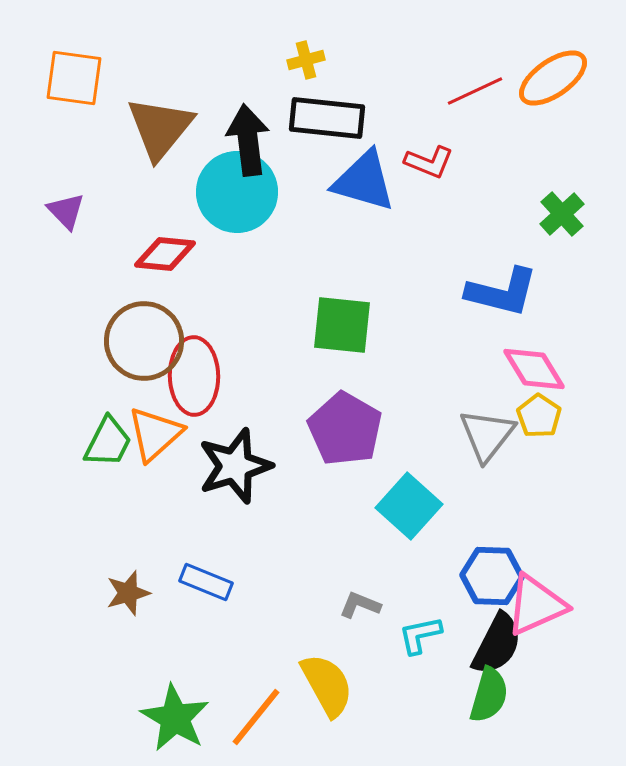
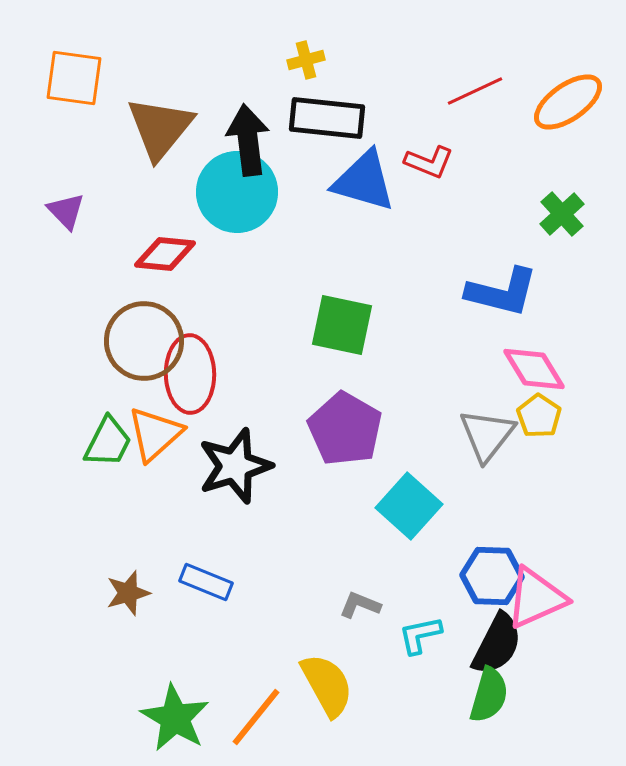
orange ellipse: moved 15 px right, 24 px down
green square: rotated 6 degrees clockwise
red ellipse: moved 4 px left, 2 px up
pink triangle: moved 7 px up
